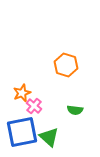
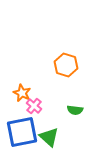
orange star: rotated 24 degrees counterclockwise
